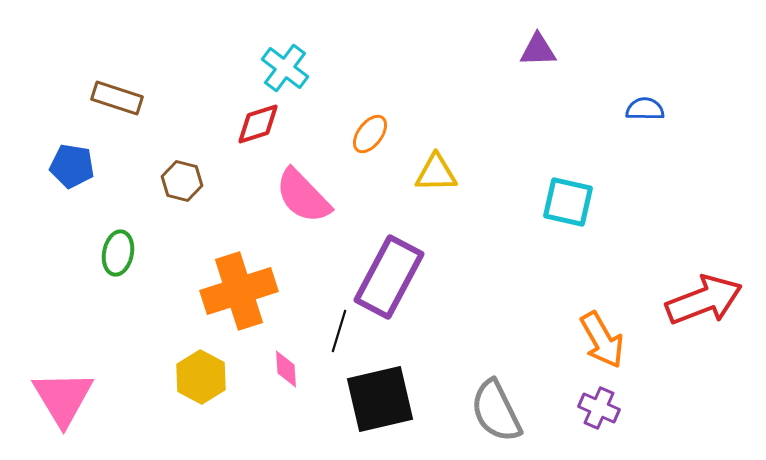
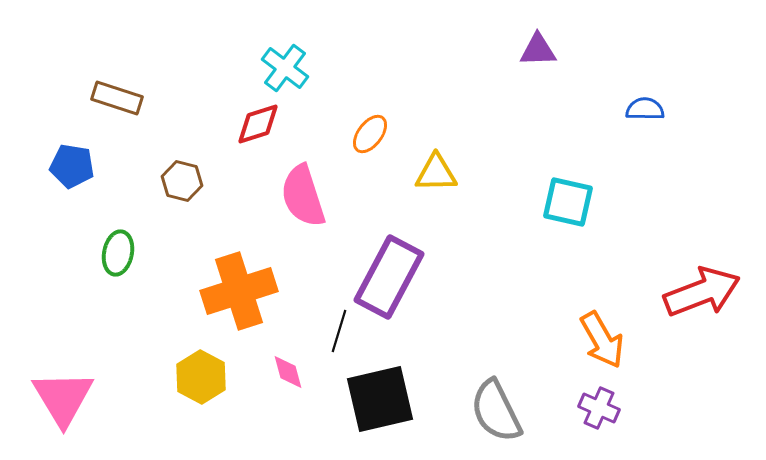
pink semicircle: rotated 26 degrees clockwise
red arrow: moved 2 px left, 8 px up
pink diamond: moved 2 px right, 3 px down; rotated 12 degrees counterclockwise
